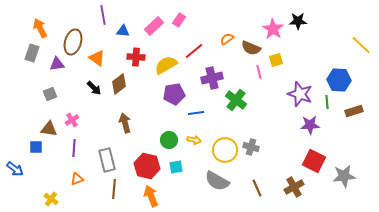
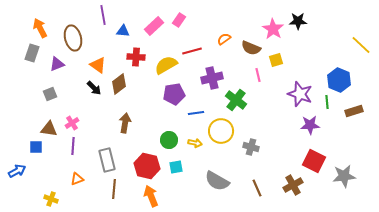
orange semicircle at (227, 39): moved 3 px left
brown ellipse at (73, 42): moved 4 px up; rotated 30 degrees counterclockwise
red line at (194, 51): moved 2 px left; rotated 24 degrees clockwise
orange triangle at (97, 58): moved 1 px right, 7 px down
purple triangle at (57, 64): rotated 14 degrees counterclockwise
pink line at (259, 72): moved 1 px left, 3 px down
blue hexagon at (339, 80): rotated 20 degrees clockwise
pink cross at (72, 120): moved 3 px down
brown arrow at (125, 123): rotated 24 degrees clockwise
yellow arrow at (194, 140): moved 1 px right, 3 px down
purple line at (74, 148): moved 1 px left, 2 px up
yellow circle at (225, 150): moved 4 px left, 19 px up
blue arrow at (15, 169): moved 2 px right, 2 px down; rotated 66 degrees counterclockwise
brown cross at (294, 187): moved 1 px left, 2 px up
yellow cross at (51, 199): rotated 16 degrees counterclockwise
